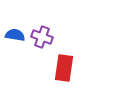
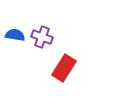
red rectangle: rotated 24 degrees clockwise
